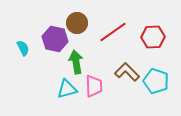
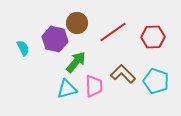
green arrow: rotated 50 degrees clockwise
brown L-shape: moved 4 px left, 2 px down
